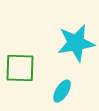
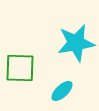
cyan ellipse: rotated 15 degrees clockwise
